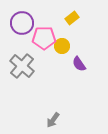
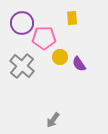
yellow rectangle: rotated 56 degrees counterclockwise
yellow circle: moved 2 px left, 11 px down
